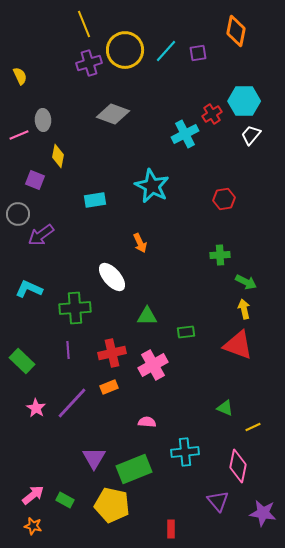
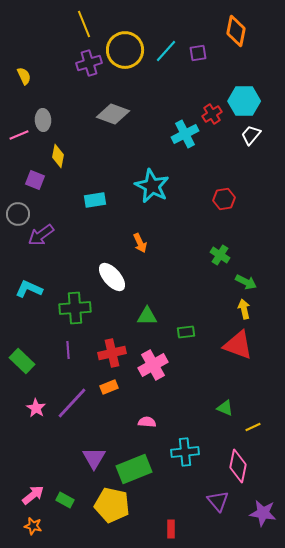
yellow semicircle at (20, 76): moved 4 px right
green cross at (220, 255): rotated 36 degrees clockwise
